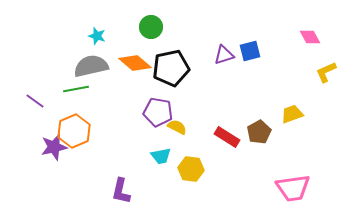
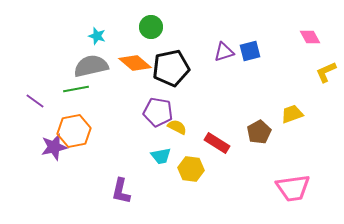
purple triangle: moved 3 px up
orange hexagon: rotated 12 degrees clockwise
red rectangle: moved 10 px left, 6 px down
